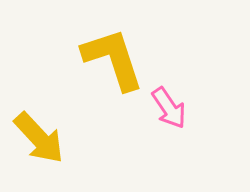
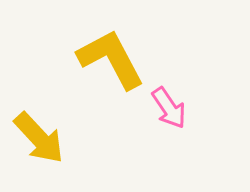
yellow L-shape: moved 2 px left; rotated 10 degrees counterclockwise
